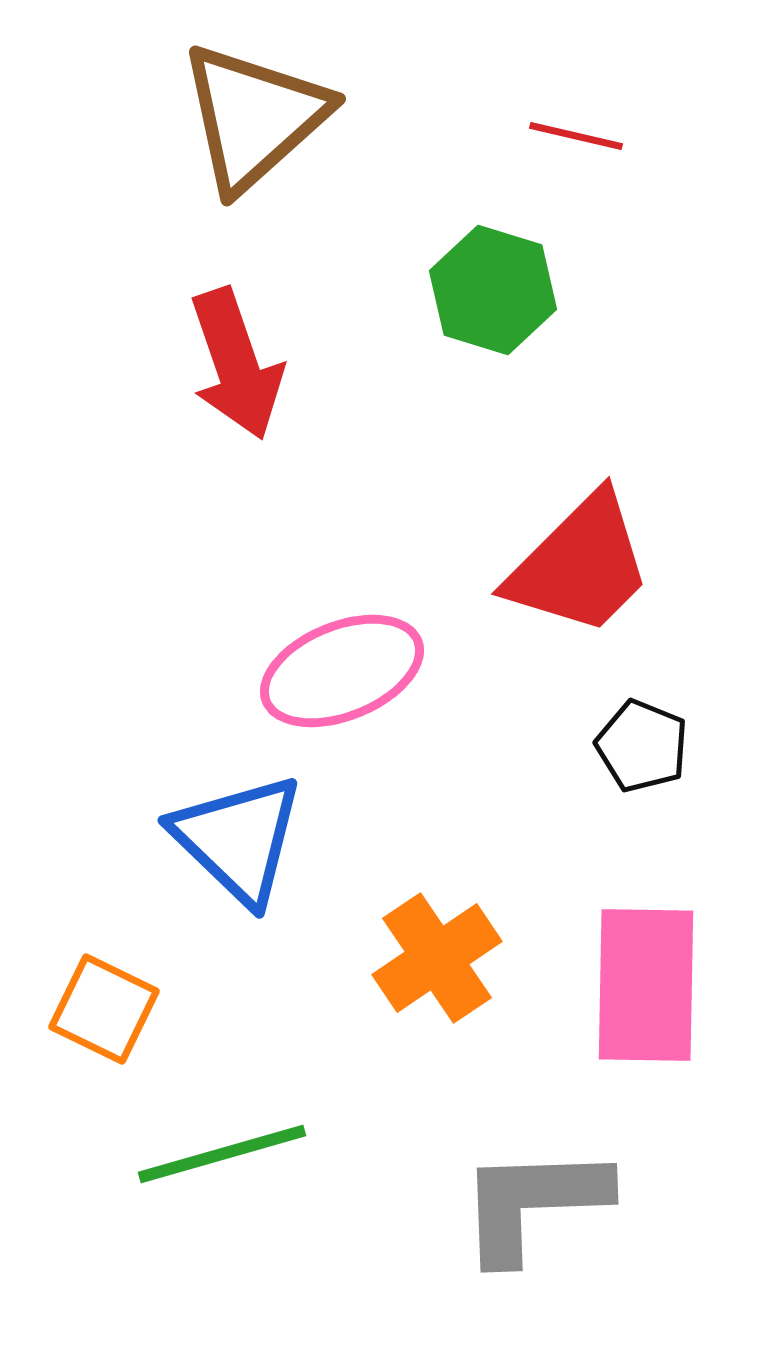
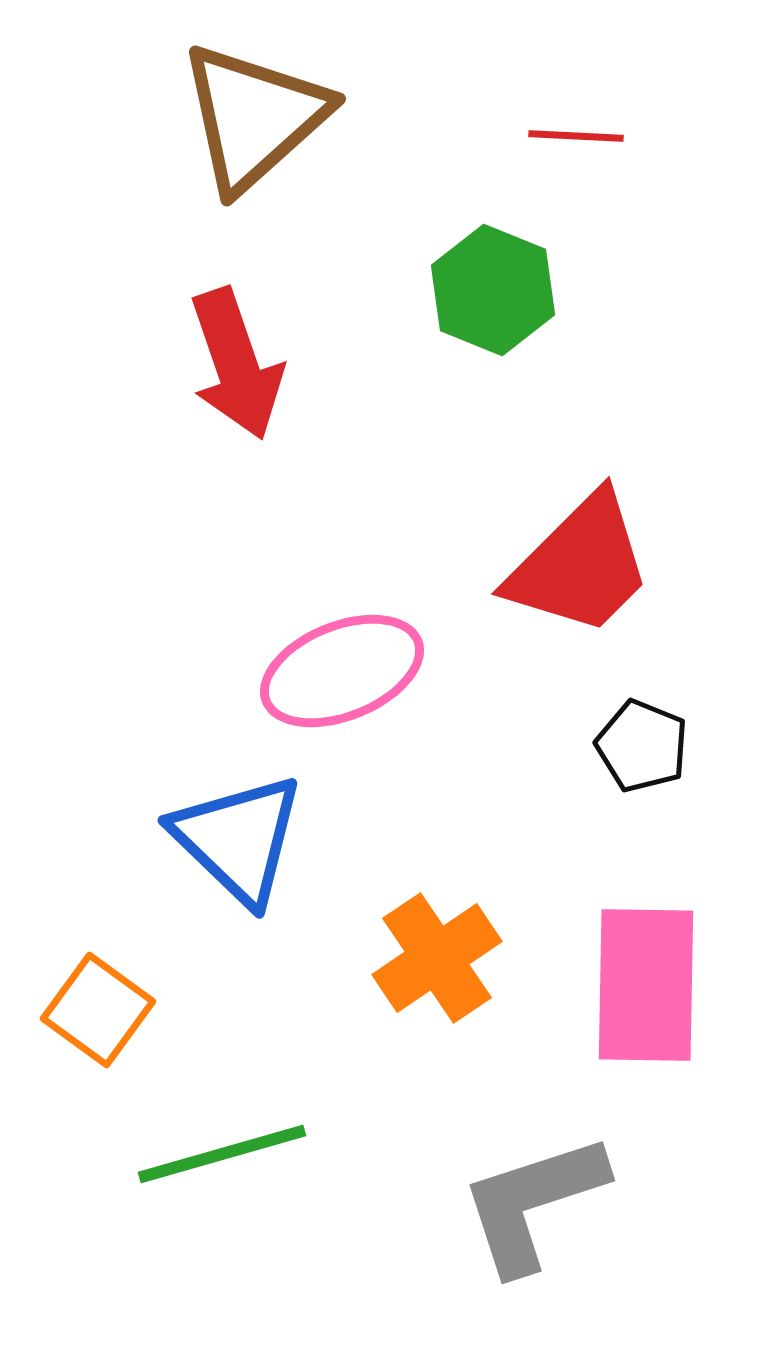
red line: rotated 10 degrees counterclockwise
green hexagon: rotated 5 degrees clockwise
orange square: moved 6 px left, 1 px down; rotated 10 degrees clockwise
gray L-shape: rotated 16 degrees counterclockwise
